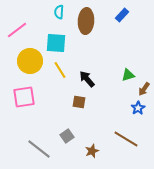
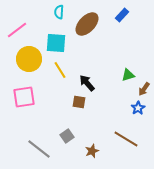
brown ellipse: moved 1 px right, 3 px down; rotated 40 degrees clockwise
yellow circle: moved 1 px left, 2 px up
black arrow: moved 4 px down
